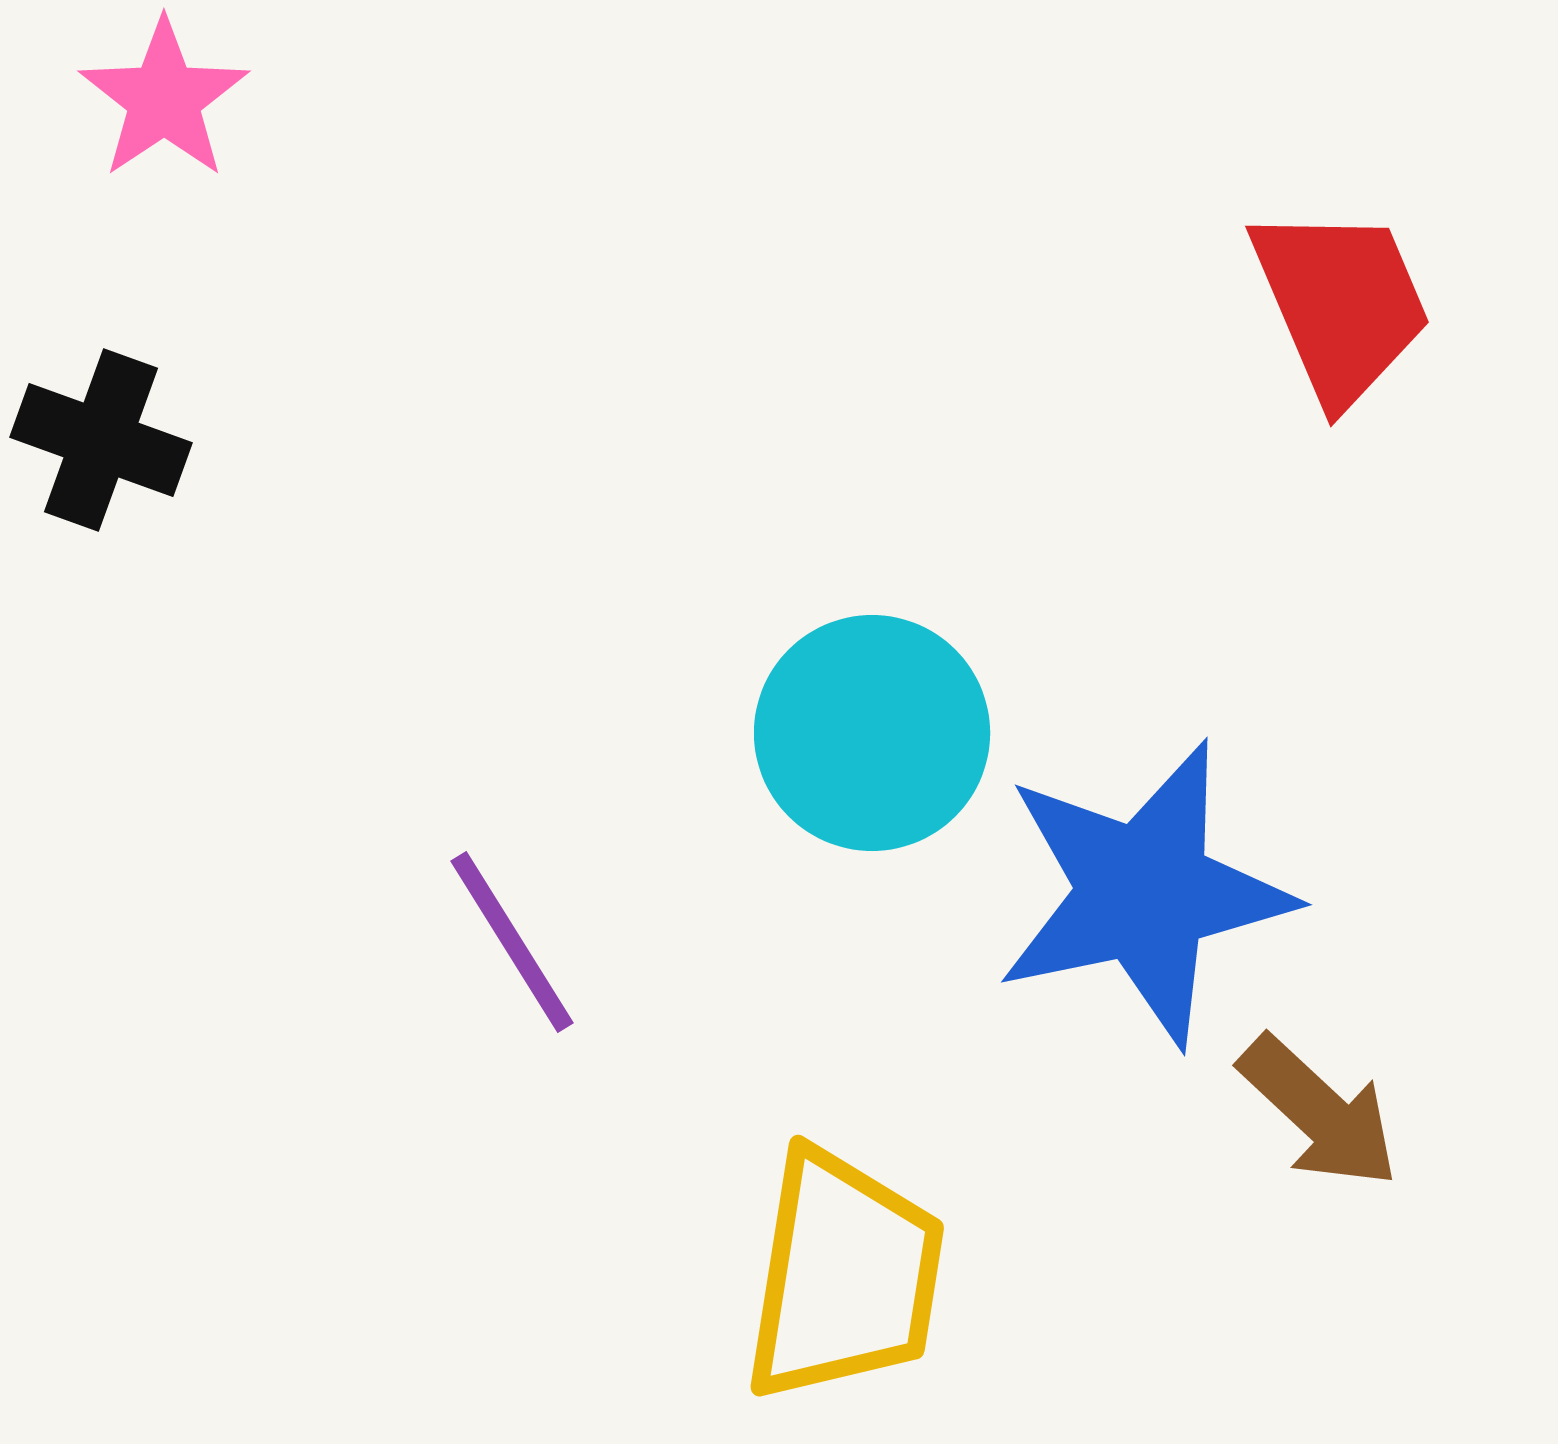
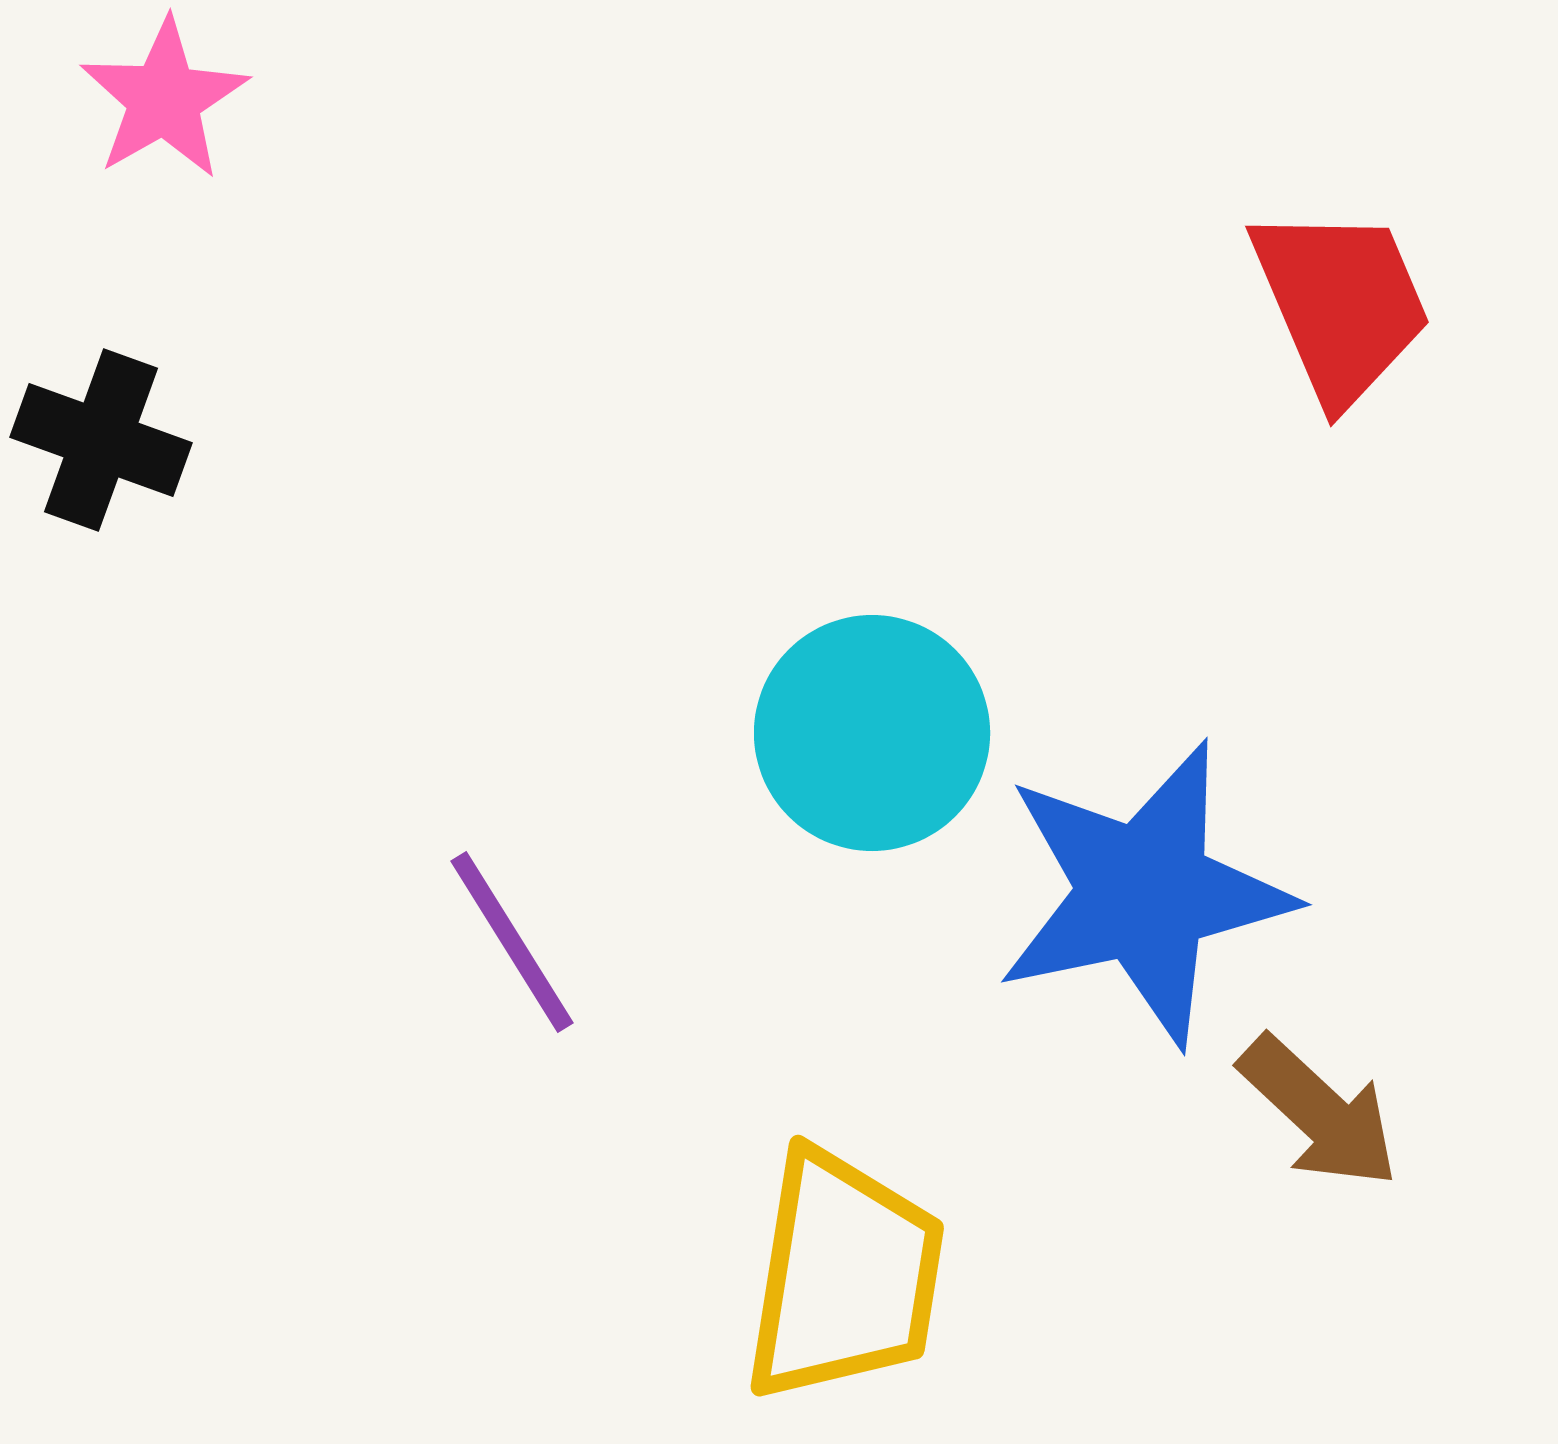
pink star: rotated 4 degrees clockwise
